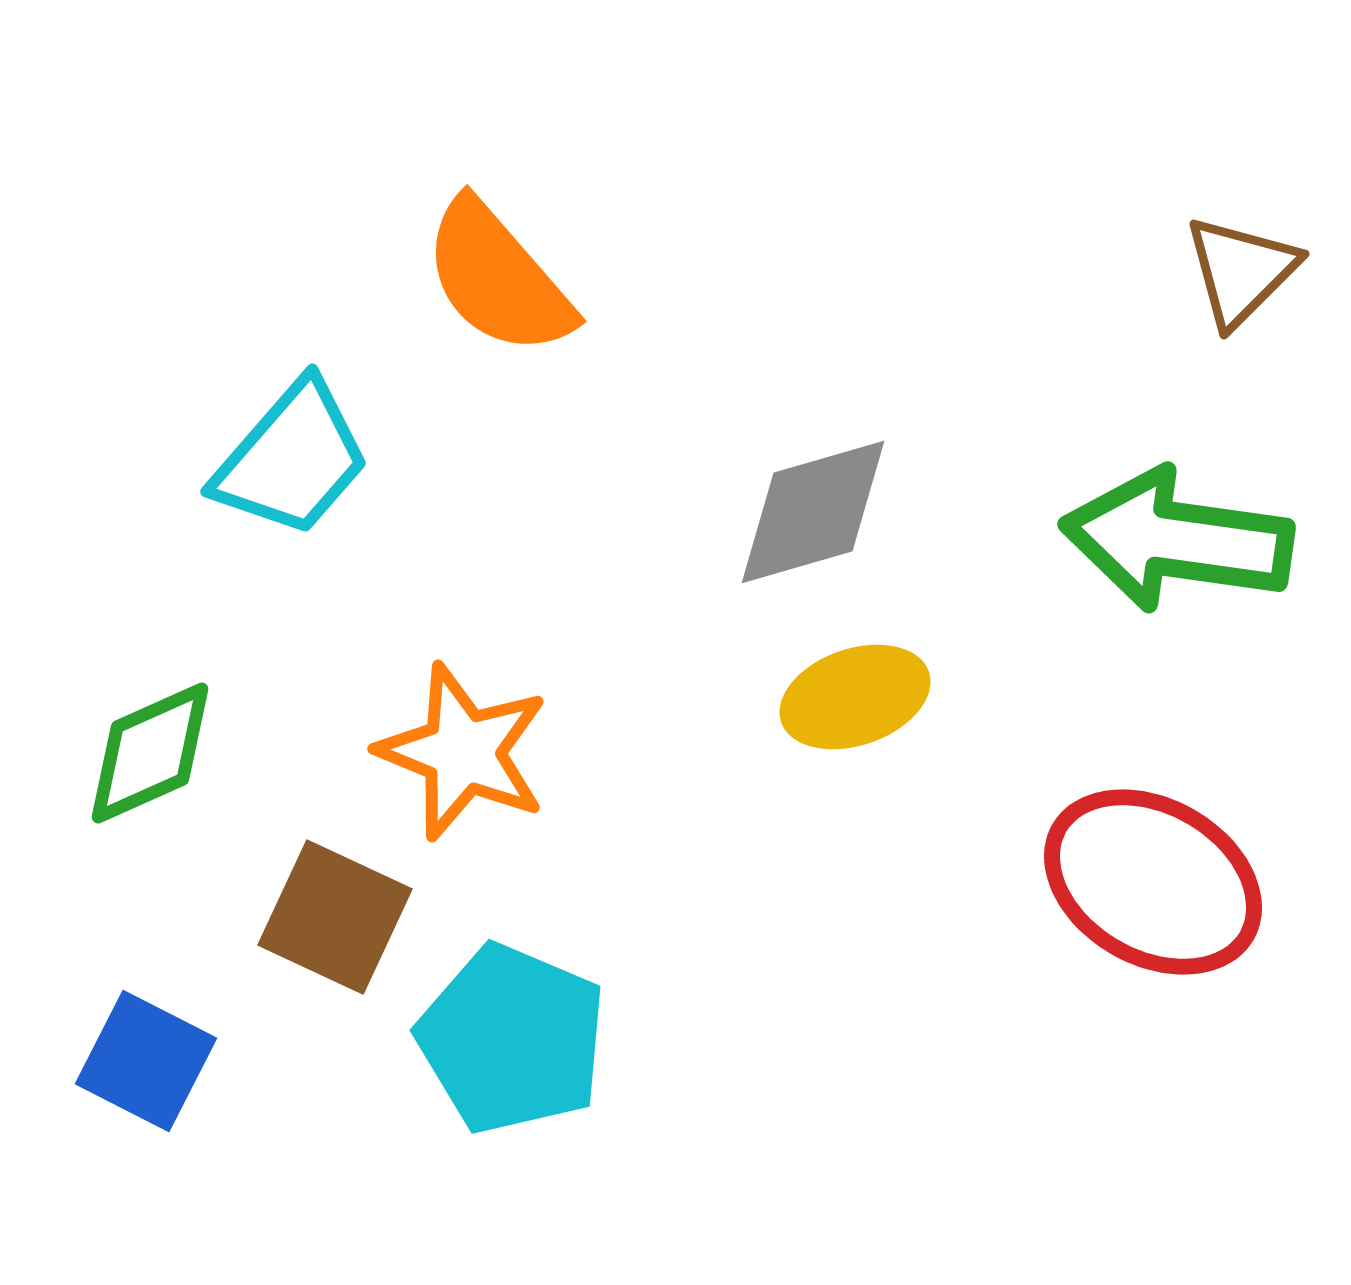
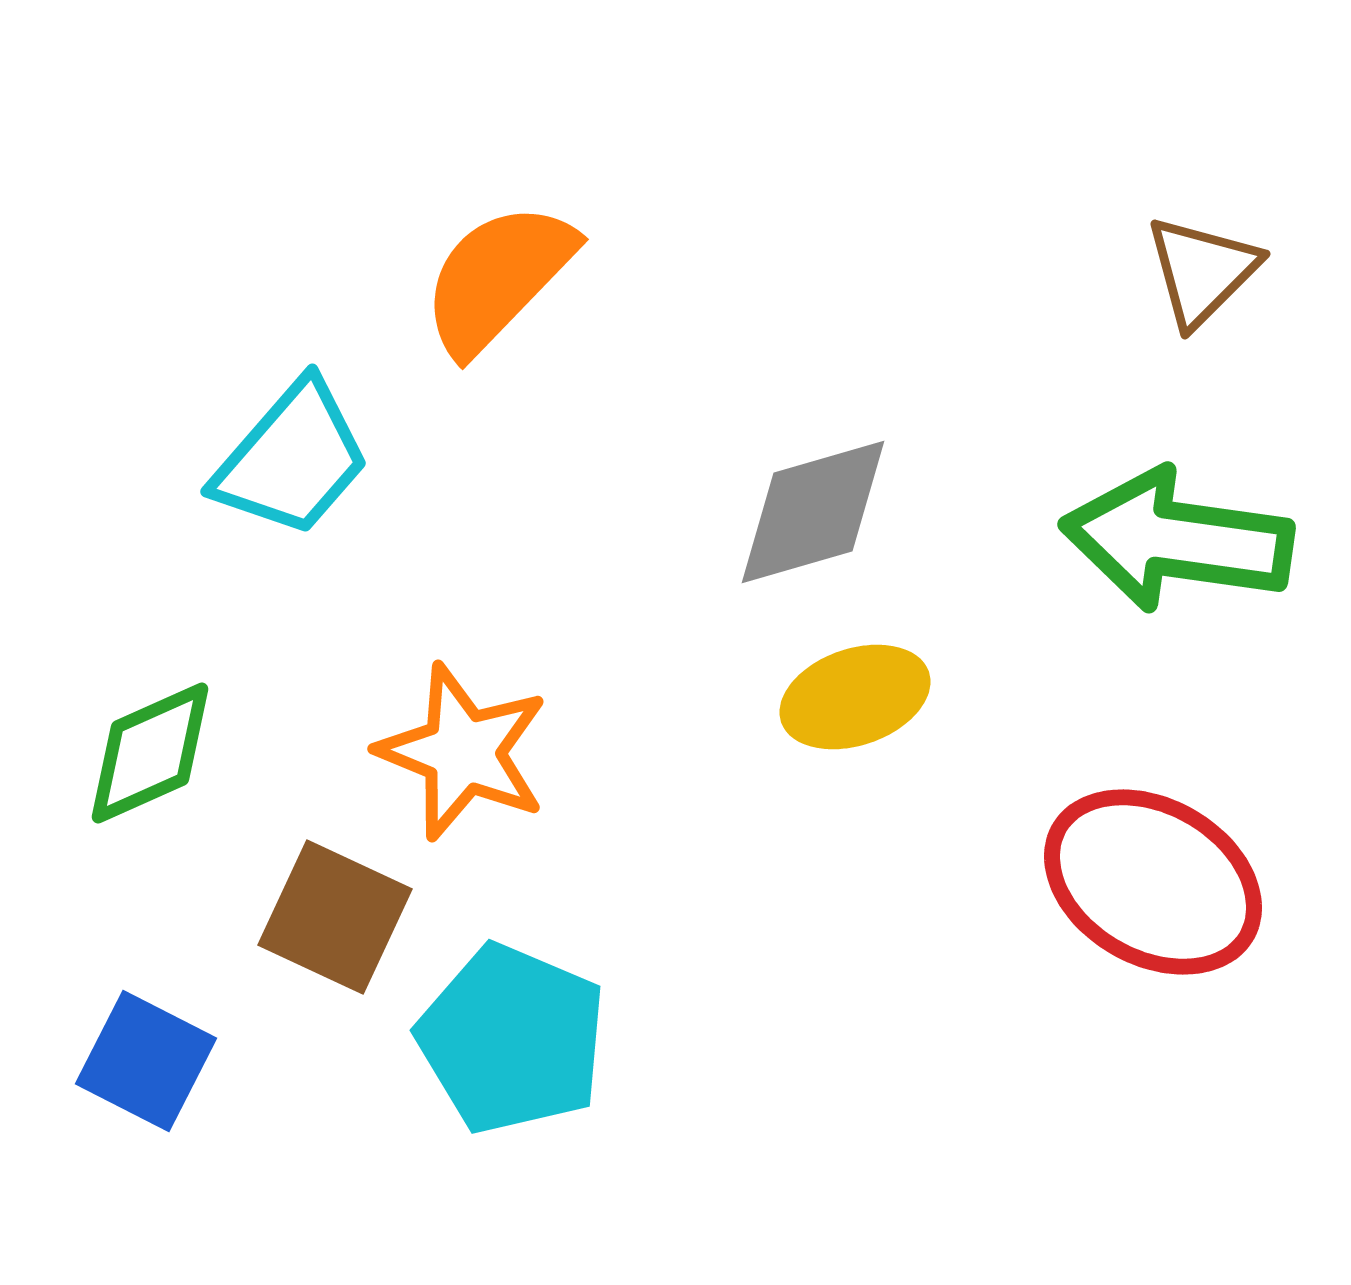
brown triangle: moved 39 px left
orange semicircle: rotated 85 degrees clockwise
